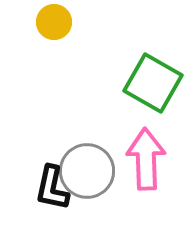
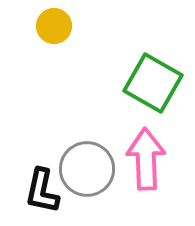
yellow circle: moved 4 px down
gray circle: moved 2 px up
black L-shape: moved 10 px left, 3 px down
